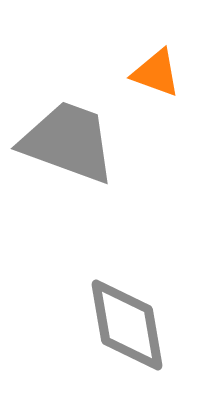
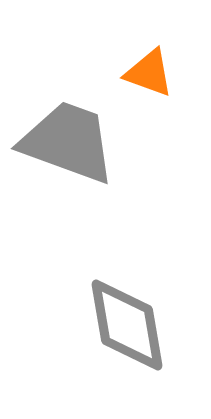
orange triangle: moved 7 px left
